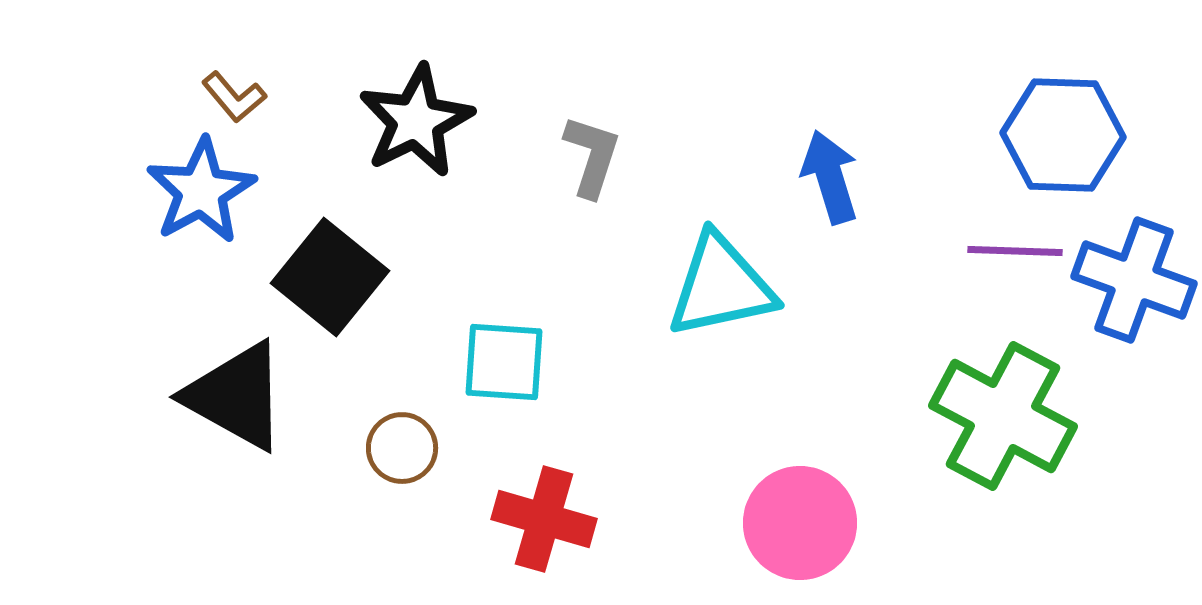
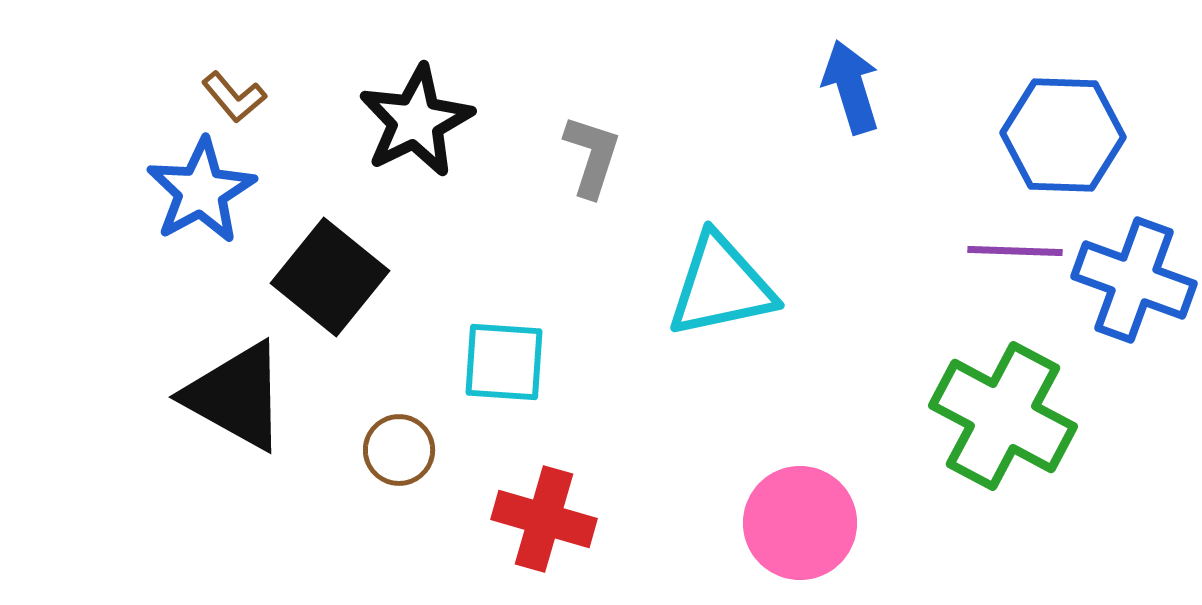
blue arrow: moved 21 px right, 90 px up
brown circle: moved 3 px left, 2 px down
